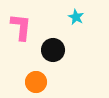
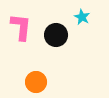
cyan star: moved 6 px right
black circle: moved 3 px right, 15 px up
